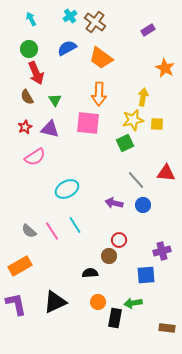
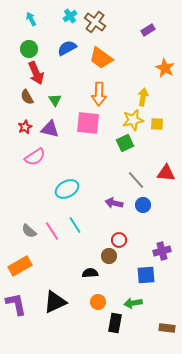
black rectangle: moved 5 px down
